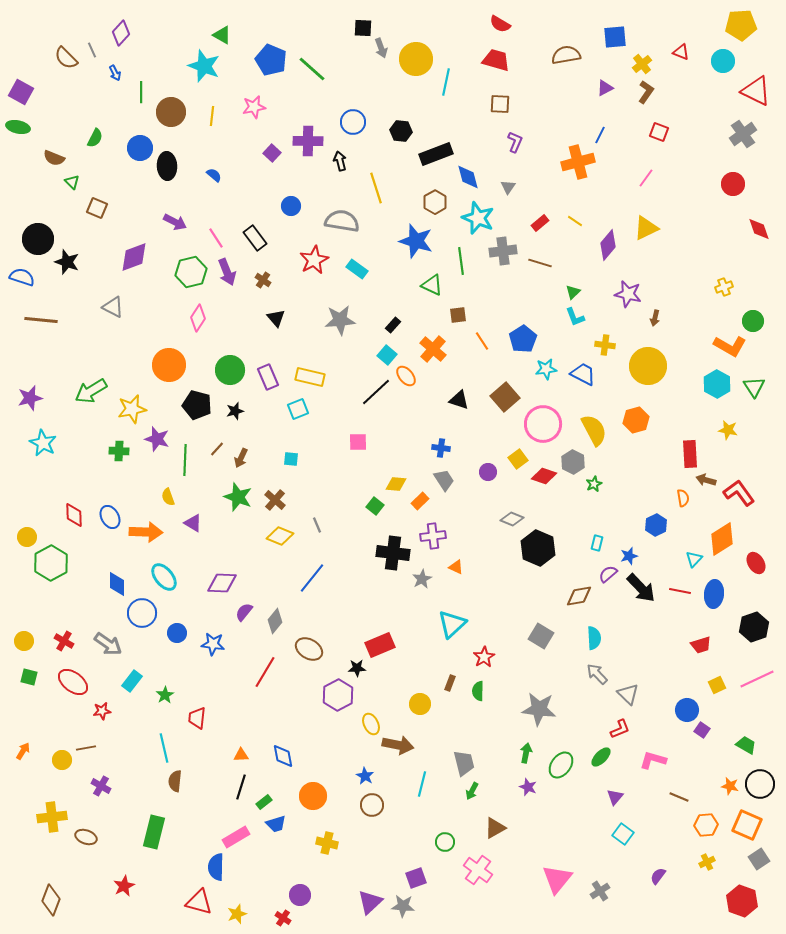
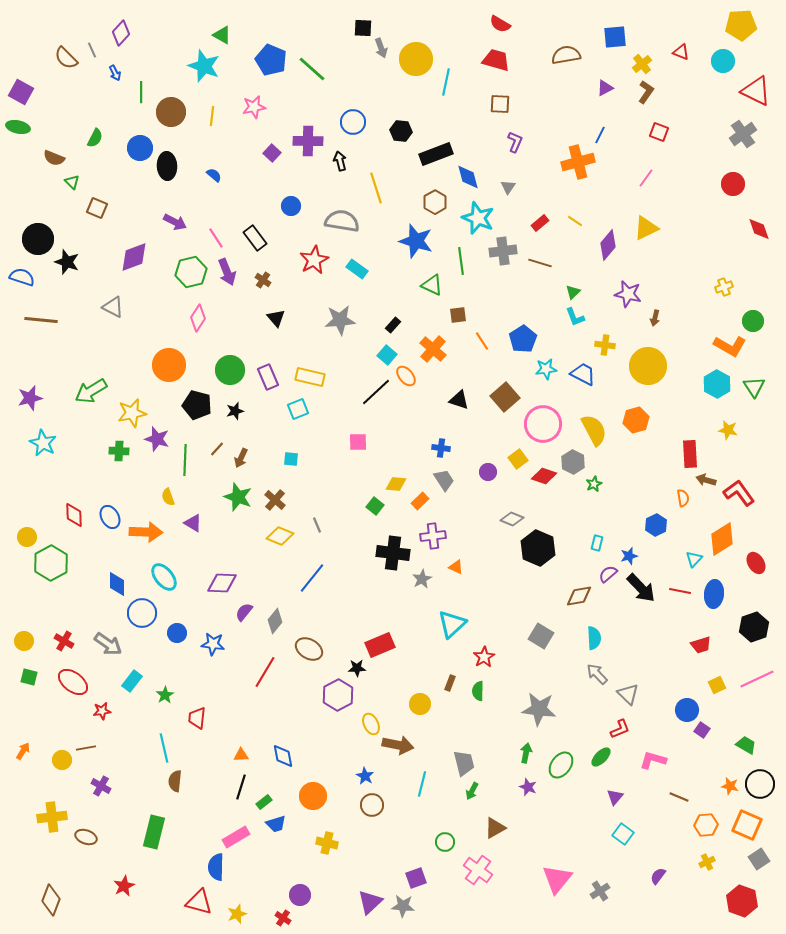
yellow star at (132, 409): moved 4 px down
